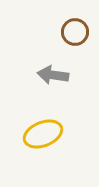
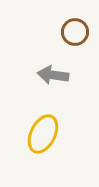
yellow ellipse: rotated 42 degrees counterclockwise
